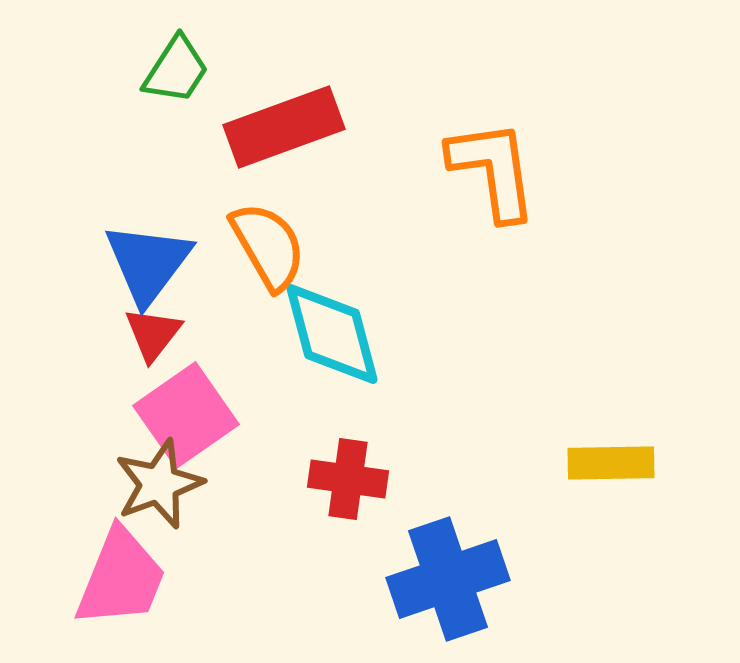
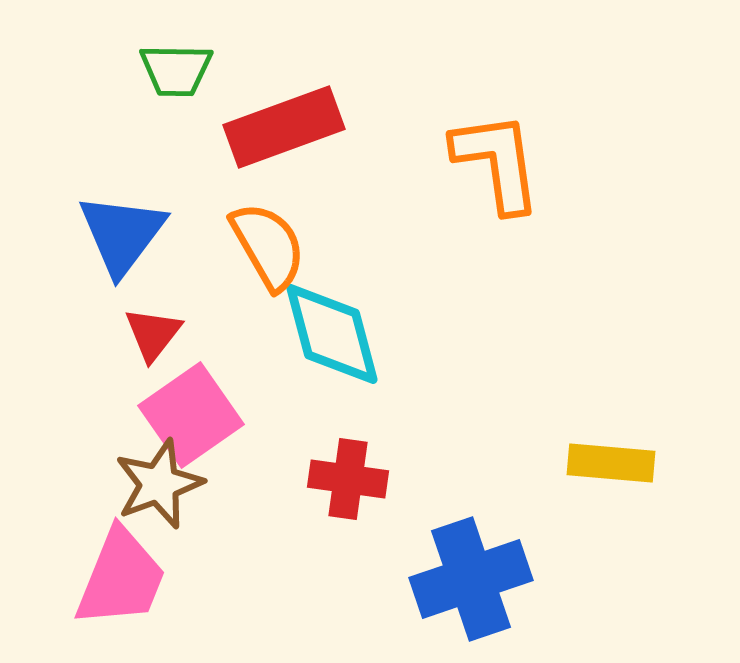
green trapezoid: rotated 58 degrees clockwise
orange L-shape: moved 4 px right, 8 px up
blue triangle: moved 26 px left, 29 px up
pink square: moved 5 px right
yellow rectangle: rotated 6 degrees clockwise
blue cross: moved 23 px right
